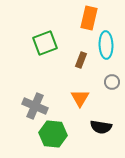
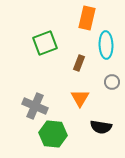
orange rectangle: moved 2 px left
brown rectangle: moved 2 px left, 3 px down
